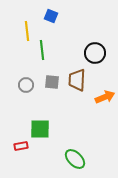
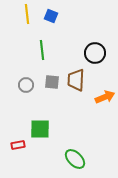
yellow line: moved 17 px up
brown trapezoid: moved 1 px left
red rectangle: moved 3 px left, 1 px up
